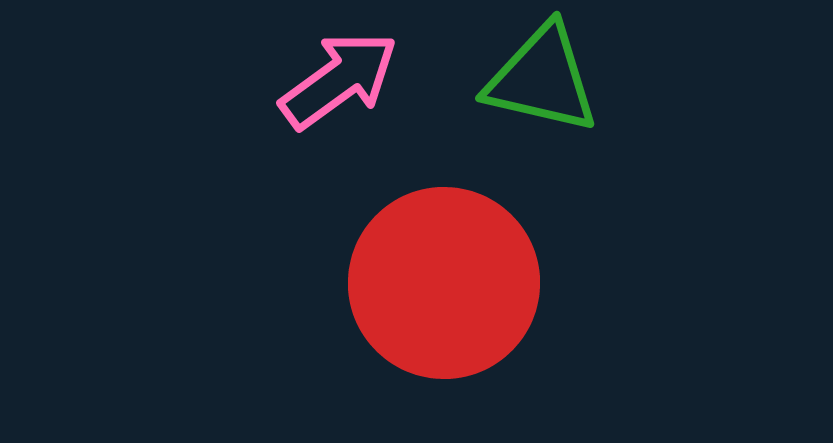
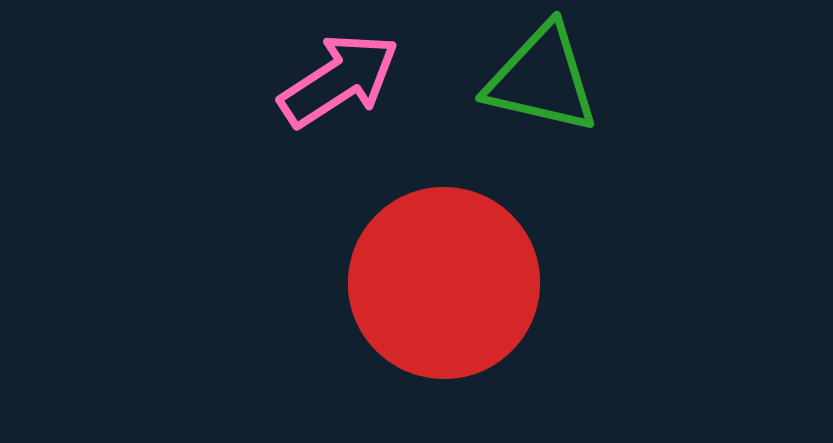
pink arrow: rotated 3 degrees clockwise
